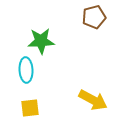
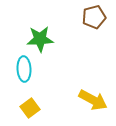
green star: moved 1 px left, 2 px up
cyan ellipse: moved 2 px left, 1 px up
yellow square: rotated 30 degrees counterclockwise
